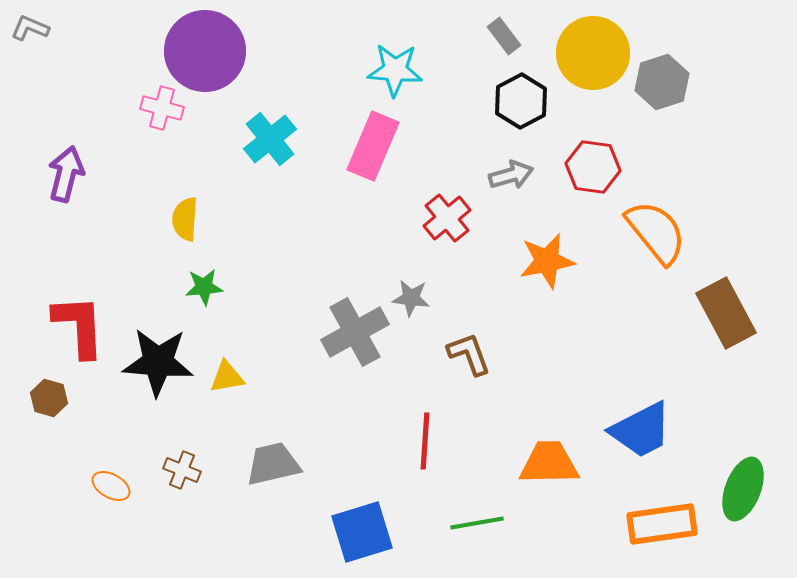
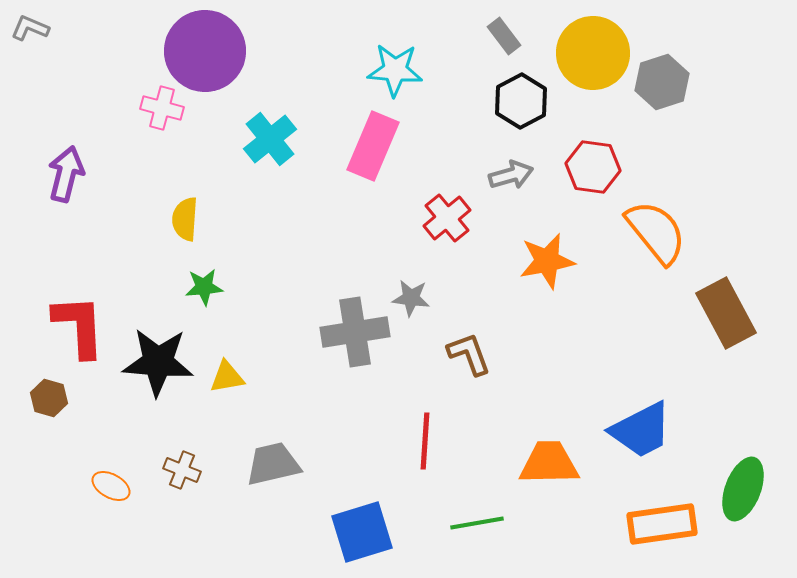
gray cross: rotated 20 degrees clockwise
